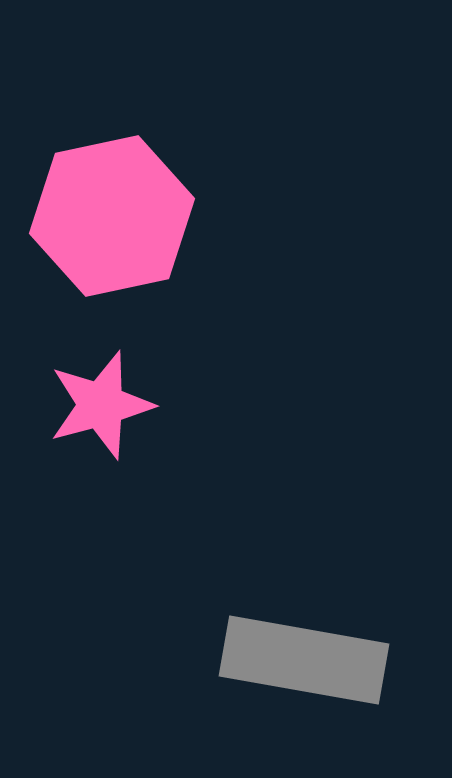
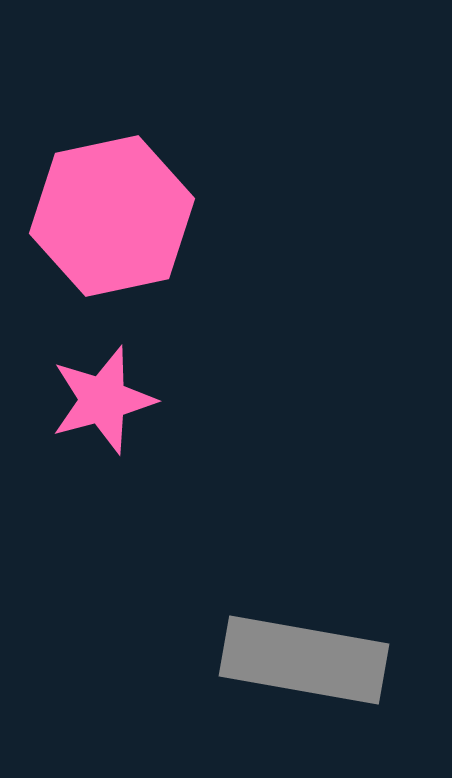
pink star: moved 2 px right, 5 px up
